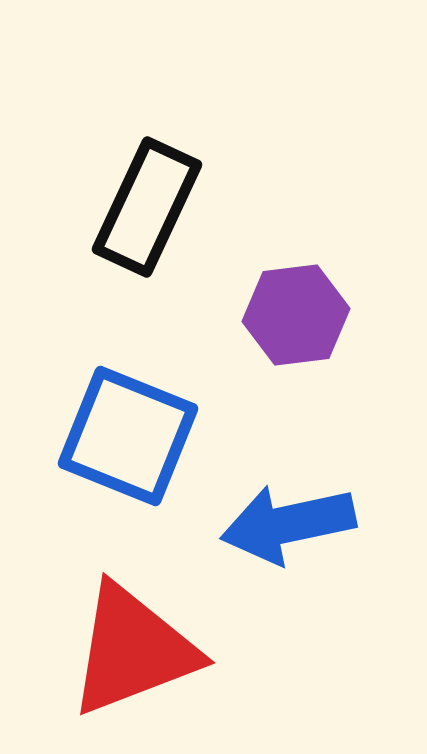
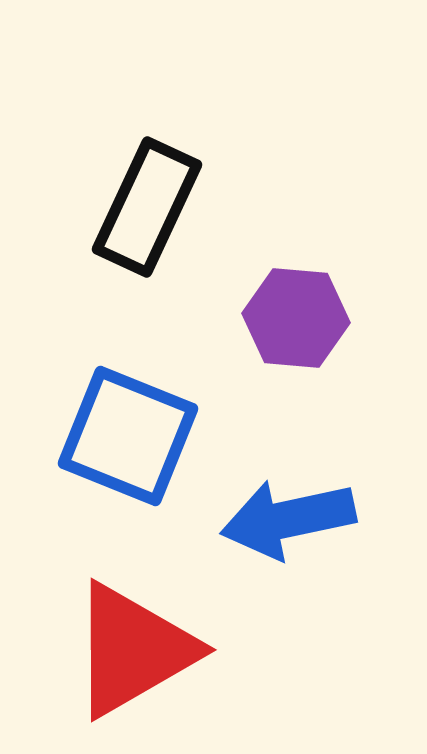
purple hexagon: moved 3 px down; rotated 12 degrees clockwise
blue arrow: moved 5 px up
red triangle: rotated 9 degrees counterclockwise
